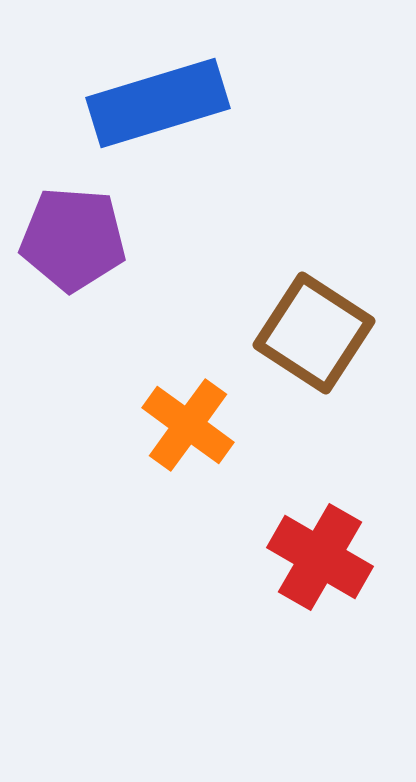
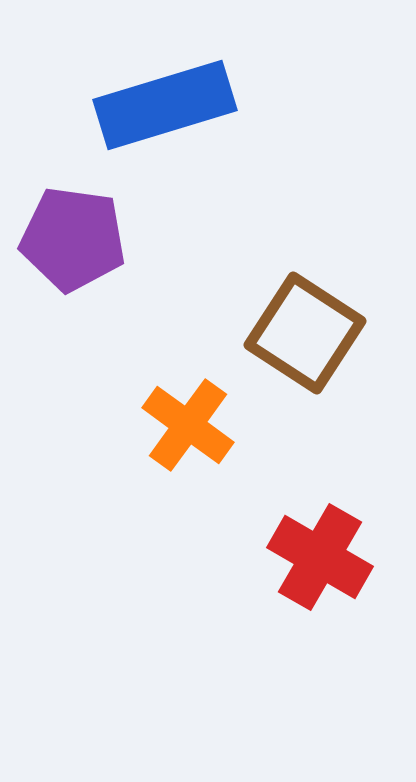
blue rectangle: moved 7 px right, 2 px down
purple pentagon: rotated 4 degrees clockwise
brown square: moved 9 px left
